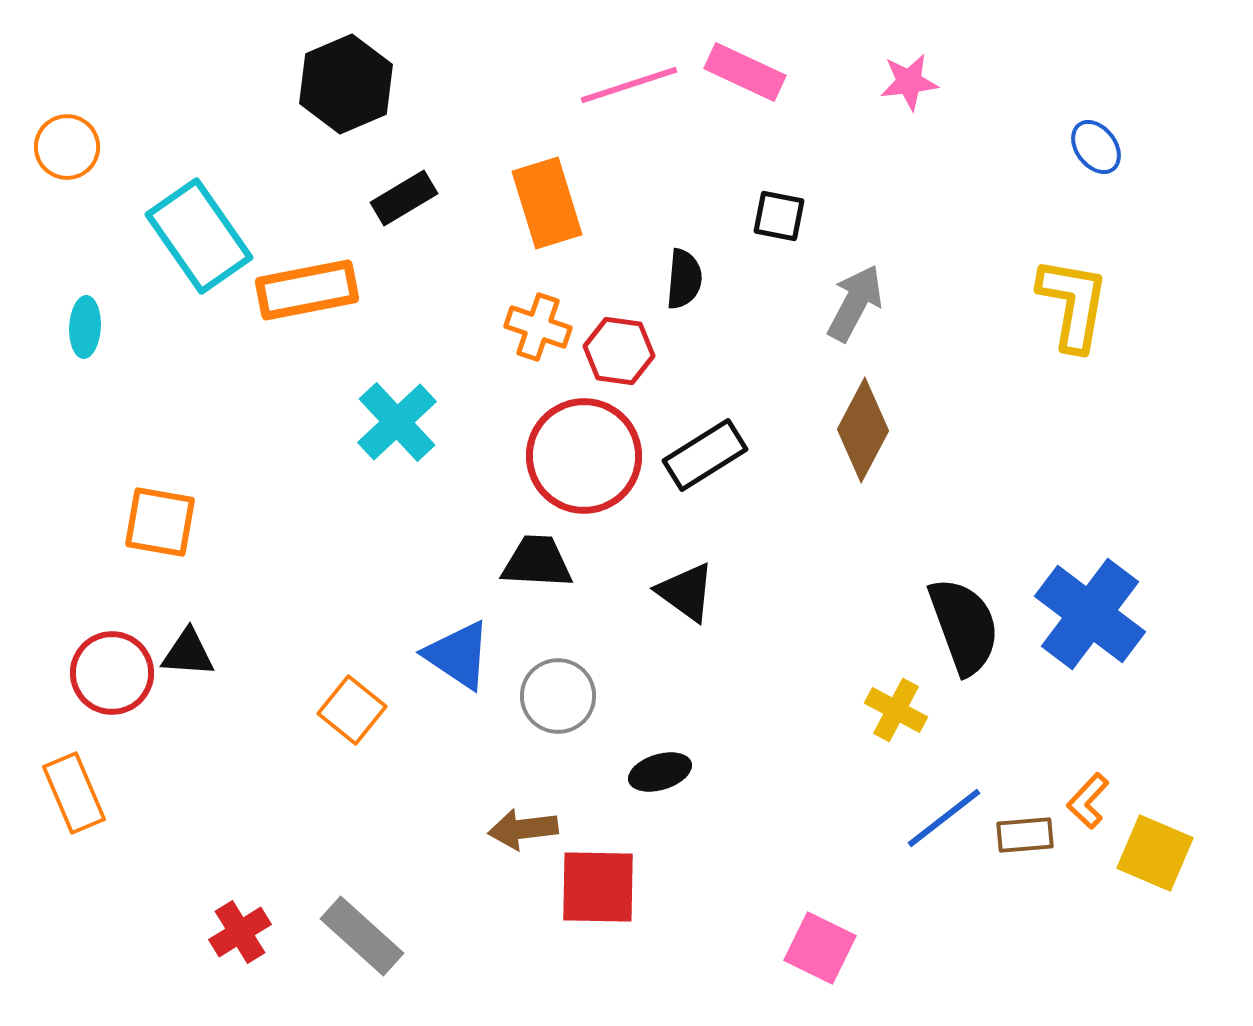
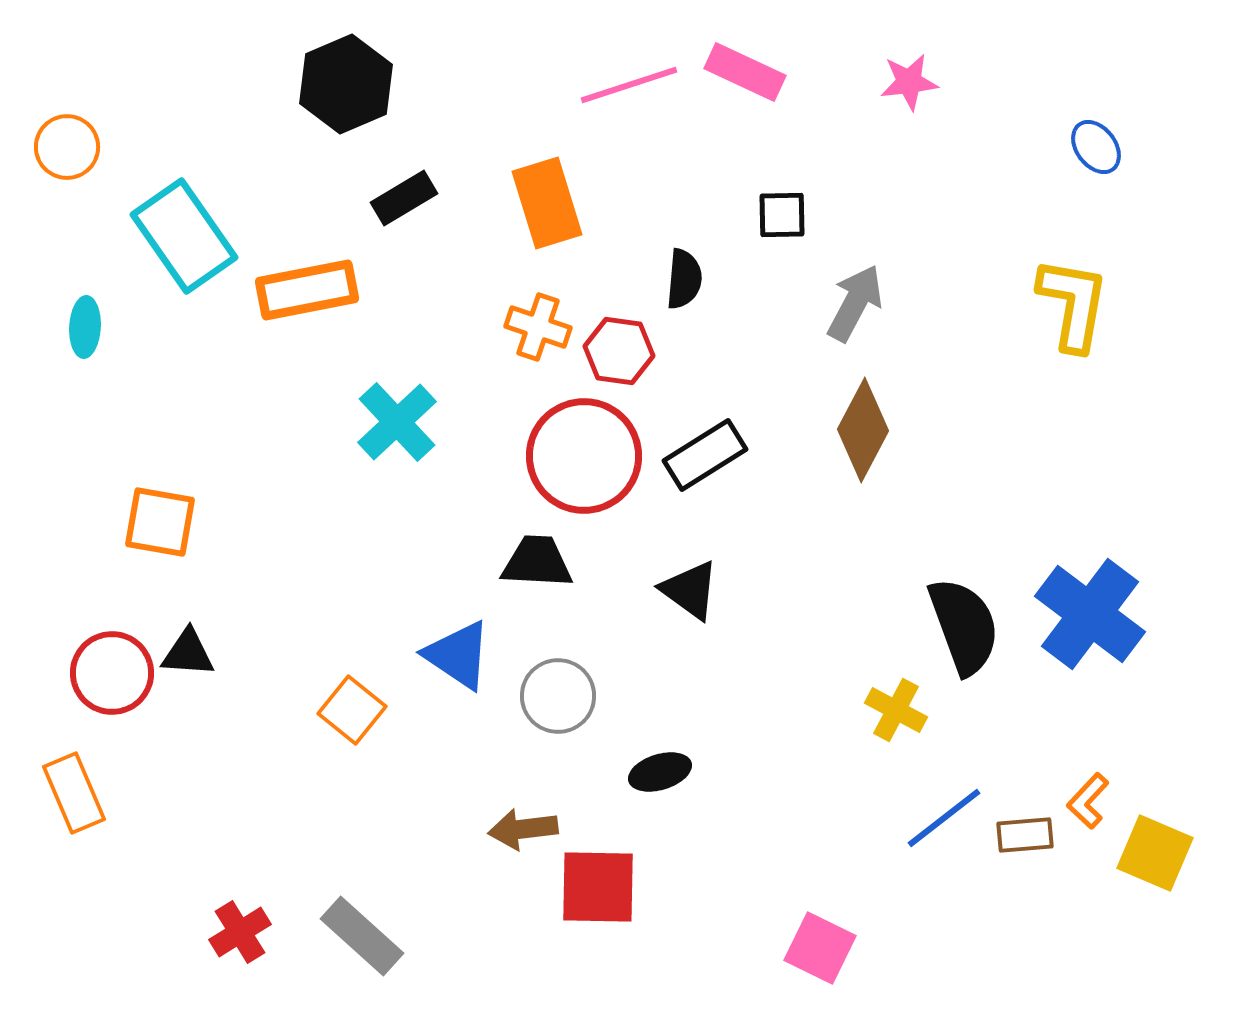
black square at (779, 216): moved 3 px right, 1 px up; rotated 12 degrees counterclockwise
cyan rectangle at (199, 236): moved 15 px left
black triangle at (686, 592): moved 4 px right, 2 px up
